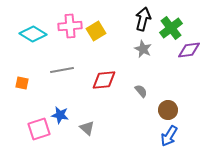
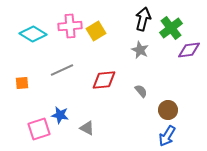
gray star: moved 3 px left, 1 px down
gray line: rotated 15 degrees counterclockwise
orange square: rotated 16 degrees counterclockwise
gray triangle: rotated 14 degrees counterclockwise
blue arrow: moved 2 px left
